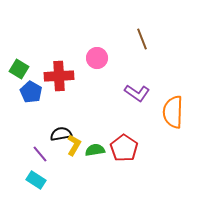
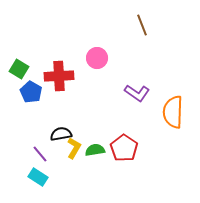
brown line: moved 14 px up
yellow L-shape: moved 3 px down
cyan rectangle: moved 2 px right, 3 px up
